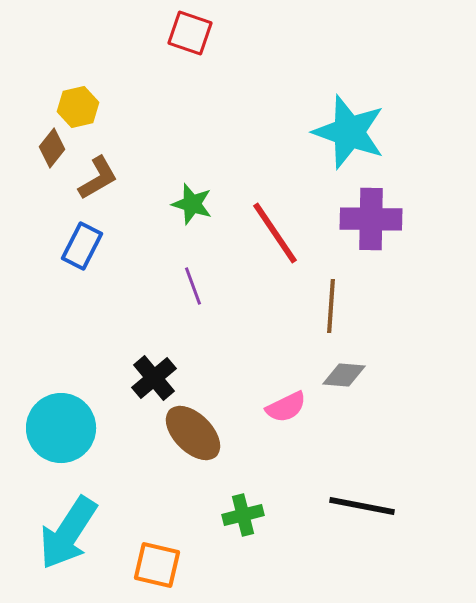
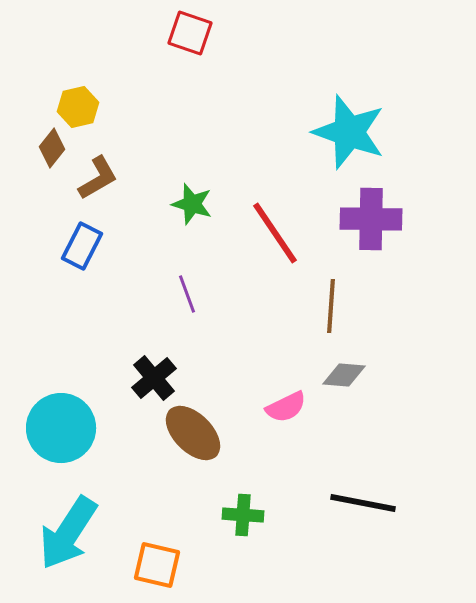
purple line: moved 6 px left, 8 px down
black line: moved 1 px right, 3 px up
green cross: rotated 18 degrees clockwise
